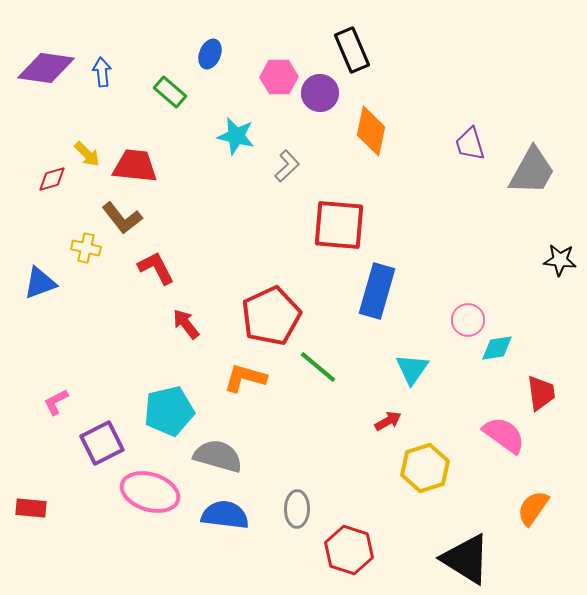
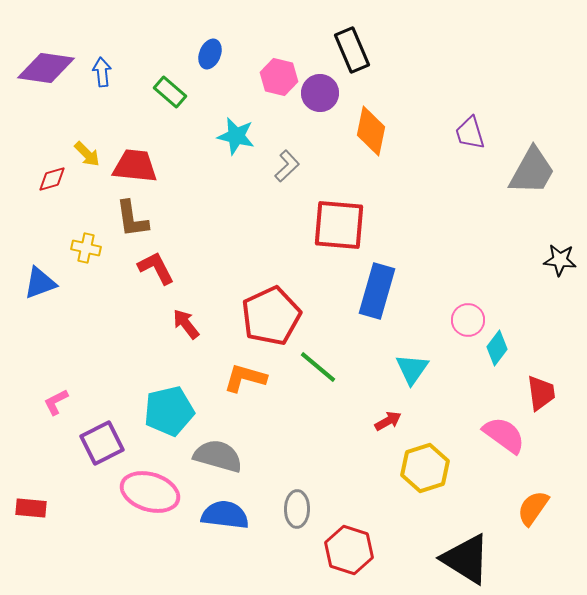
pink hexagon at (279, 77): rotated 15 degrees clockwise
purple trapezoid at (470, 144): moved 11 px up
brown L-shape at (122, 218): moved 10 px right, 1 px down; rotated 30 degrees clockwise
cyan diamond at (497, 348): rotated 44 degrees counterclockwise
